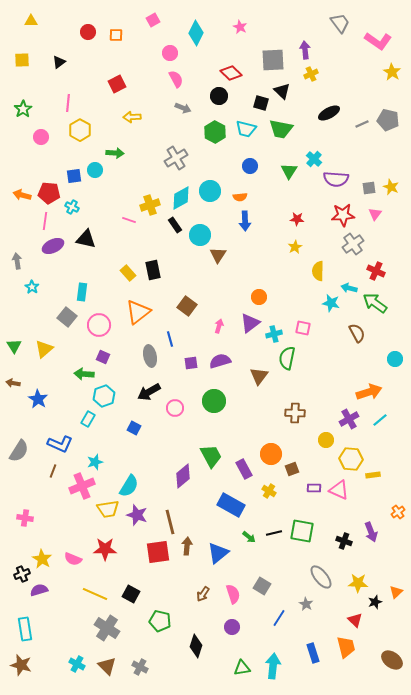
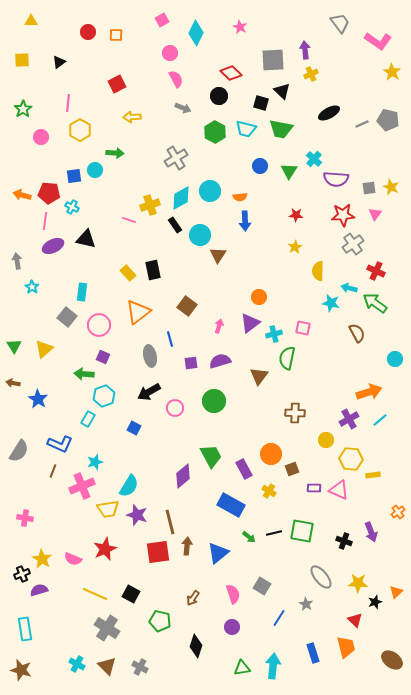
pink square at (153, 20): moved 9 px right
blue circle at (250, 166): moved 10 px right
red star at (297, 219): moved 1 px left, 4 px up
red star at (105, 549): rotated 25 degrees counterclockwise
brown arrow at (203, 594): moved 10 px left, 4 px down
brown star at (21, 665): moved 5 px down
